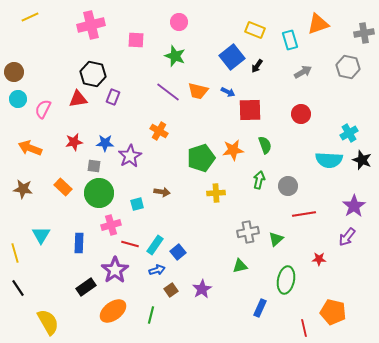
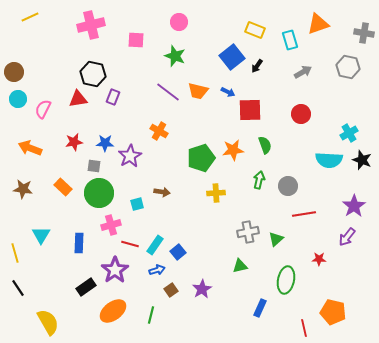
gray cross at (364, 33): rotated 18 degrees clockwise
